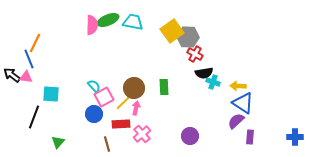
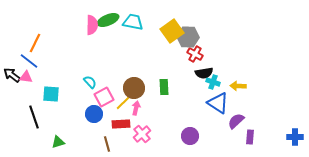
blue line: moved 2 px down; rotated 30 degrees counterclockwise
cyan semicircle: moved 4 px left, 4 px up
blue triangle: moved 25 px left
black line: rotated 40 degrees counterclockwise
green triangle: rotated 32 degrees clockwise
